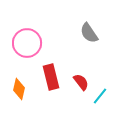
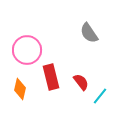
pink circle: moved 7 px down
orange diamond: moved 1 px right
